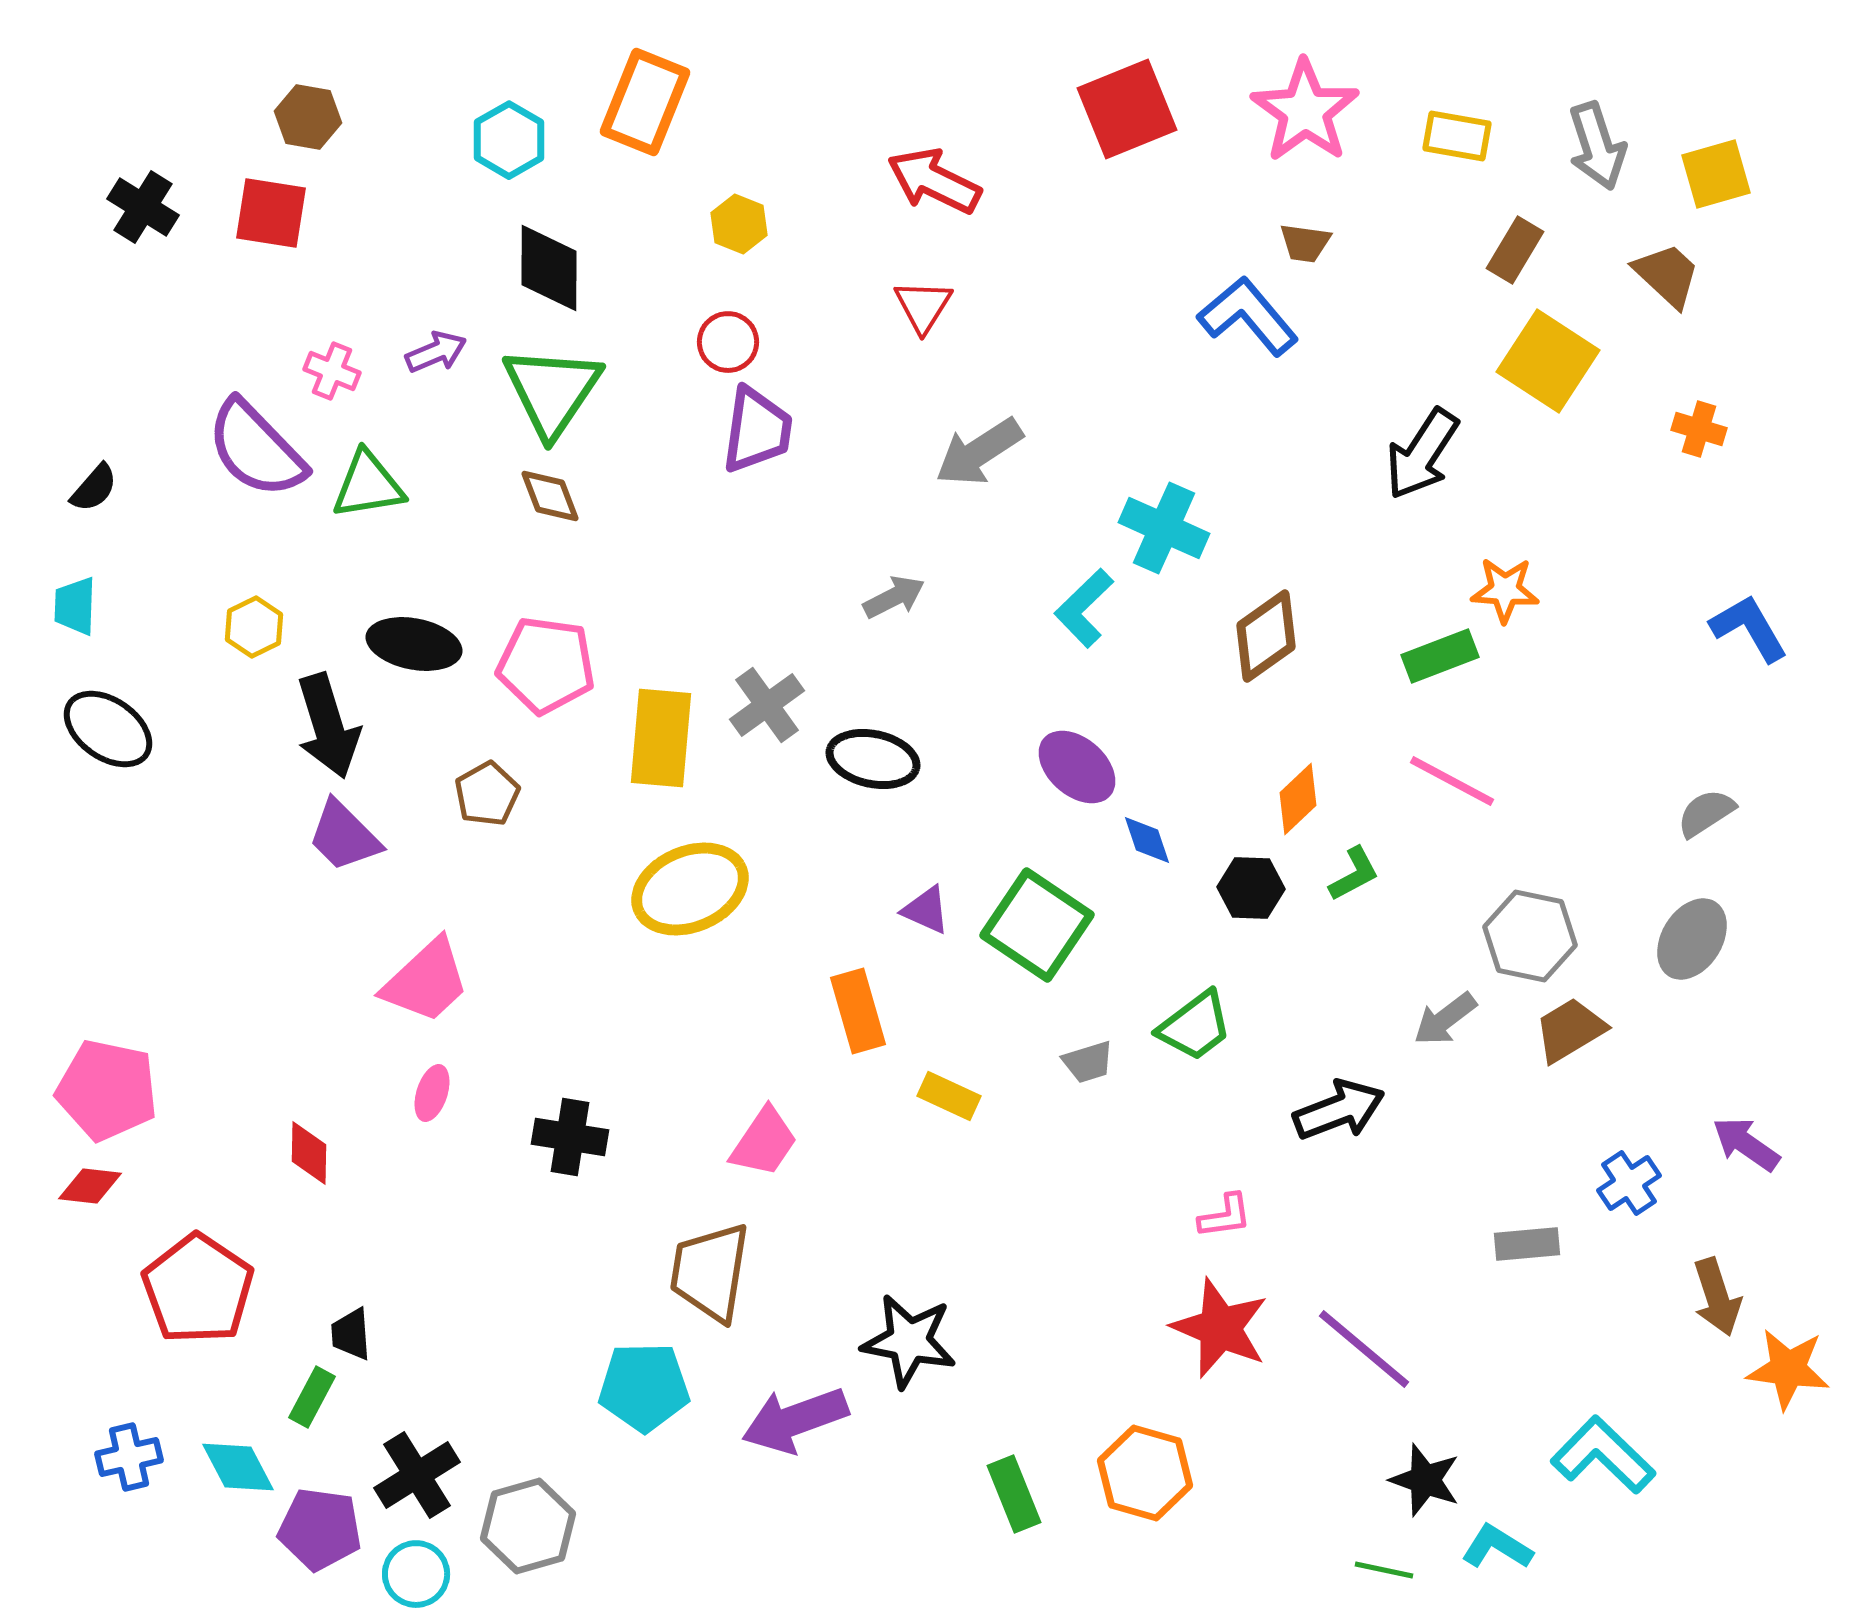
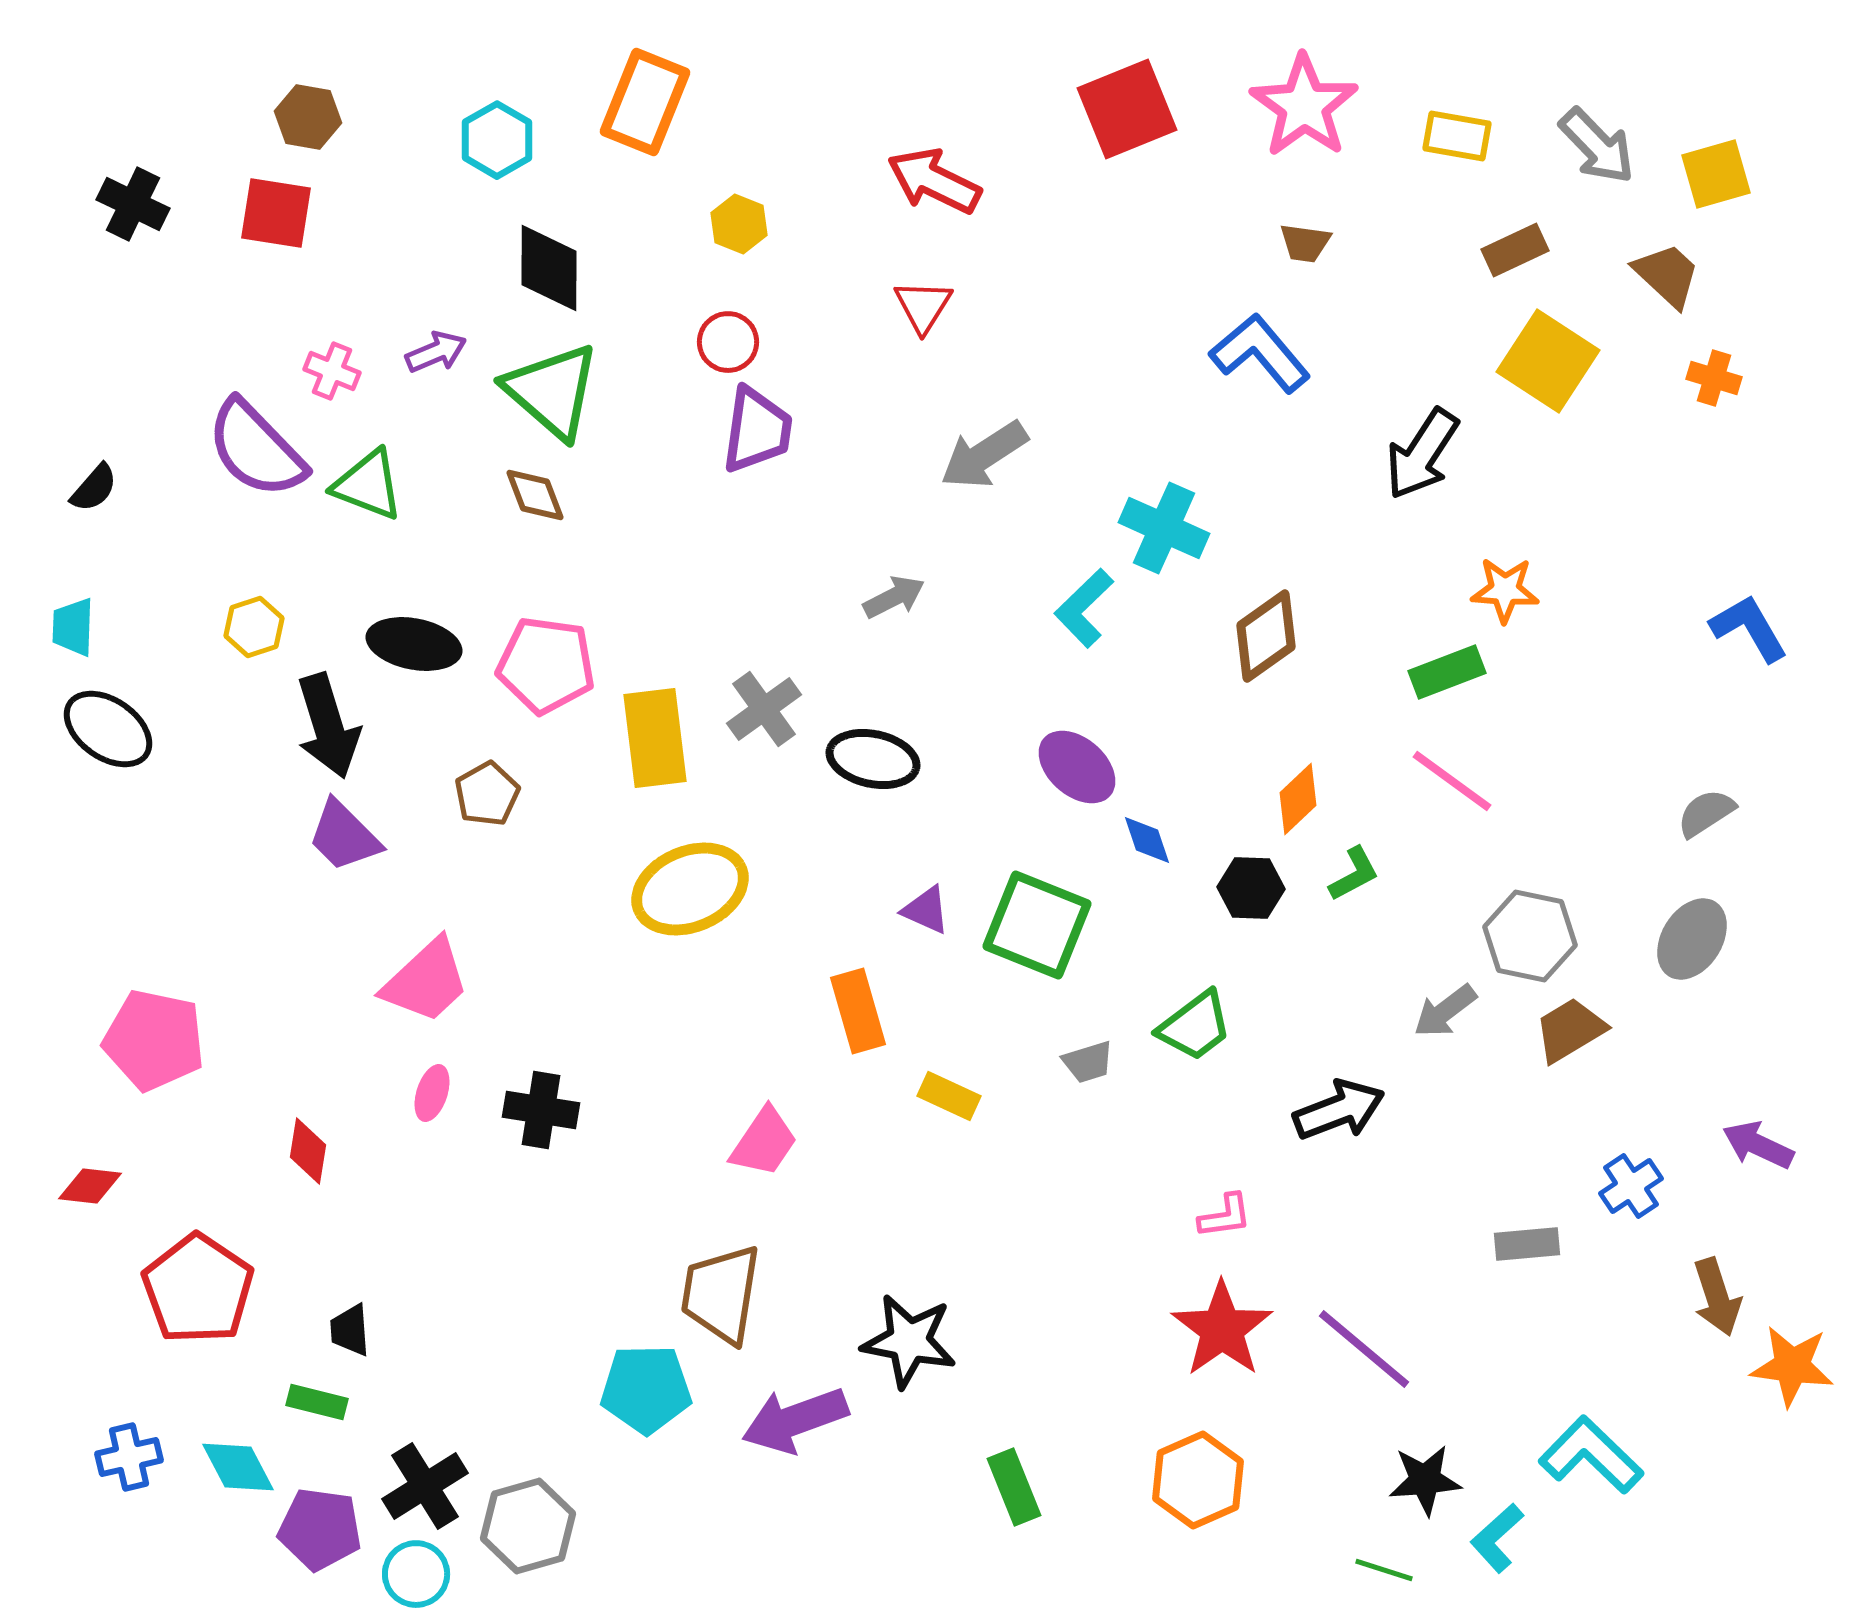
pink star at (1305, 111): moved 1 px left, 5 px up
cyan hexagon at (509, 140): moved 12 px left
gray arrow at (1597, 146): rotated 26 degrees counterclockwise
black cross at (143, 207): moved 10 px left, 3 px up; rotated 6 degrees counterclockwise
red square at (271, 213): moved 5 px right
brown rectangle at (1515, 250): rotated 34 degrees clockwise
blue L-shape at (1248, 316): moved 12 px right, 37 px down
green triangle at (552, 391): rotated 23 degrees counterclockwise
orange cross at (1699, 429): moved 15 px right, 51 px up
gray arrow at (979, 452): moved 5 px right, 3 px down
green triangle at (368, 485): rotated 30 degrees clockwise
brown diamond at (550, 496): moved 15 px left, 1 px up
cyan trapezoid at (75, 606): moved 2 px left, 21 px down
yellow hexagon at (254, 627): rotated 8 degrees clockwise
green rectangle at (1440, 656): moved 7 px right, 16 px down
gray cross at (767, 705): moved 3 px left, 4 px down
yellow rectangle at (661, 738): moved 6 px left; rotated 12 degrees counterclockwise
pink line at (1452, 781): rotated 8 degrees clockwise
green square at (1037, 925): rotated 12 degrees counterclockwise
gray arrow at (1445, 1019): moved 8 px up
pink pentagon at (107, 1090): moved 47 px right, 50 px up
black cross at (570, 1137): moved 29 px left, 27 px up
purple arrow at (1746, 1144): moved 12 px right, 1 px down; rotated 10 degrees counterclockwise
red diamond at (309, 1153): moved 1 px left, 2 px up; rotated 8 degrees clockwise
blue cross at (1629, 1183): moved 2 px right, 3 px down
brown trapezoid at (710, 1272): moved 11 px right, 22 px down
red star at (1220, 1328): moved 2 px right, 1 px down; rotated 14 degrees clockwise
black trapezoid at (351, 1334): moved 1 px left, 4 px up
orange star at (1788, 1369): moved 4 px right, 3 px up
cyan pentagon at (644, 1387): moved 2 px right, 2 px down
green rectangle at (312, 1397): moved 5 px right, 5 px down; rotated 76 degrees clockwise
cyan L-shape at (1603, 1455): moved 12 px left
orange hexagon at (1145, 1473): moved 53 px right, 7 px down; rotated 20 degrees clockwise
black cross at (417, 1475): moved 8 px right, 11 px down
black star at (1425, 1480): rotated 24 degrees counterclockwise
green rectangle at (1014, 1494): moved 7 px up
cyan L-shape at (1497, 1547): moved 9 px up; rotated 74 degrees counterclockwise
green line at (1384, 1570): rotated 6 degrees clockwise
